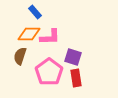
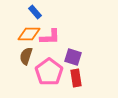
brown semicircle: moved 6 px right
